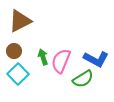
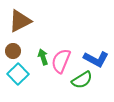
brown circle: moved 1 px left
green semicircle: moved 1 px left, 1 px down
